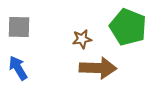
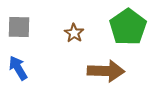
green pentagon: rotated 15 degrees clockwise
brown star: moved 8 px left, 6 px up; rotated 30 degrees counterclockwise
brown arrow: moved 8 px right, 3 px down
